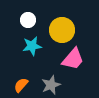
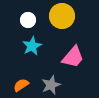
yellow circle: moved 14 px up
cyan star: rotated 18 degrees counterclockwise
pink trapezoid: moved 2 px up
orange semicircle: rotated 14 degrees clockwise
